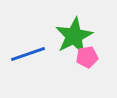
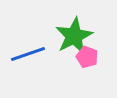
pink pentagon: rotated 30 degrees clockwise
